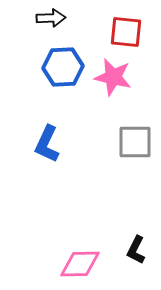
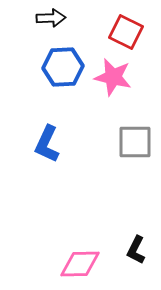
red square: rotated 20 degrees clockwise
